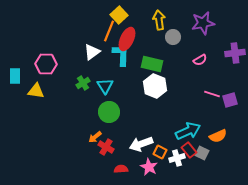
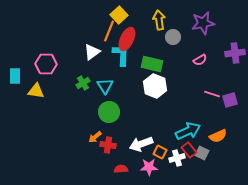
red cross: moved 2 px right, 2 px up; rotated 21 degrees counterclockwise
pink star: rotated 30 degrees counterclockwise
